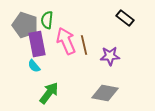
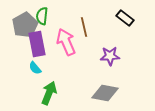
green semicircle: moved 5 px left, 4 px up
gray pentagon: rotated 25 degrees clockwise
pink arrow: moved 1 px down
brown line: moved 18 px up
cyan semicircle: moved 1 px right, 2 px down
green arrow: rotated 15 degrees counterclockwise
